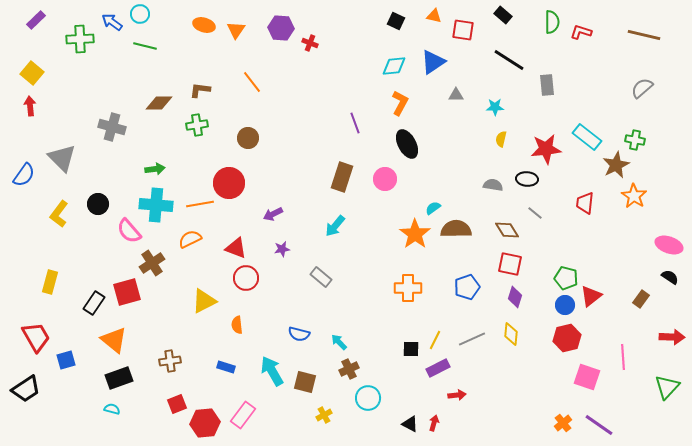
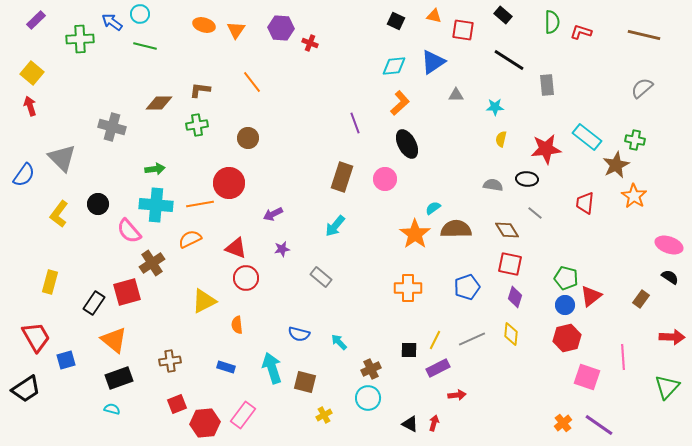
orange L-shape at (400, 103): rotated 20 degrees clockwise
red arrow at (30, 106): rotated 12 degrees counterclockwise
black square at (411, 349): moved 2 px left, 1 px down
brown cross at (349, 369): moved 22 px right
cyan arrow at (272, 371): moved 3 px up; rotated 12 degrees clockwise
